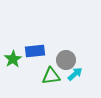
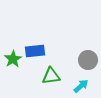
gray circle: moved 22 px right
cyan arrow: moved 6 px right, 12 px down
